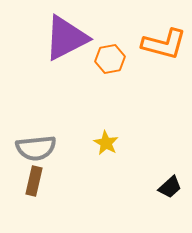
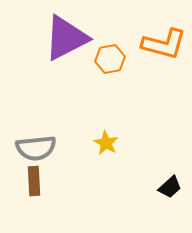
brown rectangle: rotated 16 degrees counterclockwise
